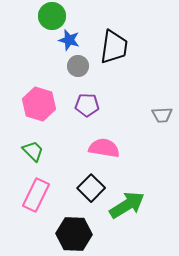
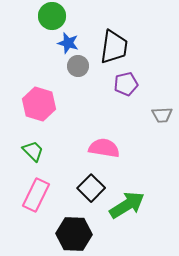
blue star: moved 1 px left, 3 px down
purple pentagon: moved 39 px right, 21 px up; rotated 15 degrees counterclockwise
